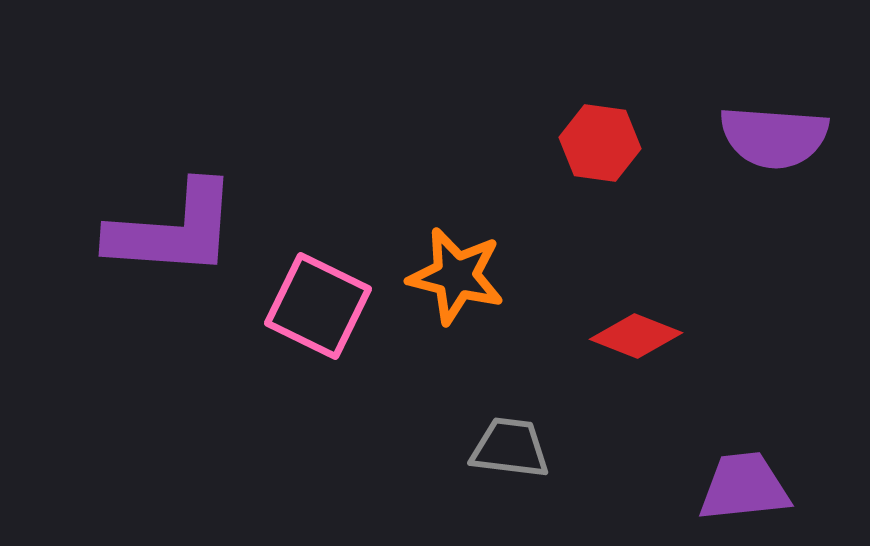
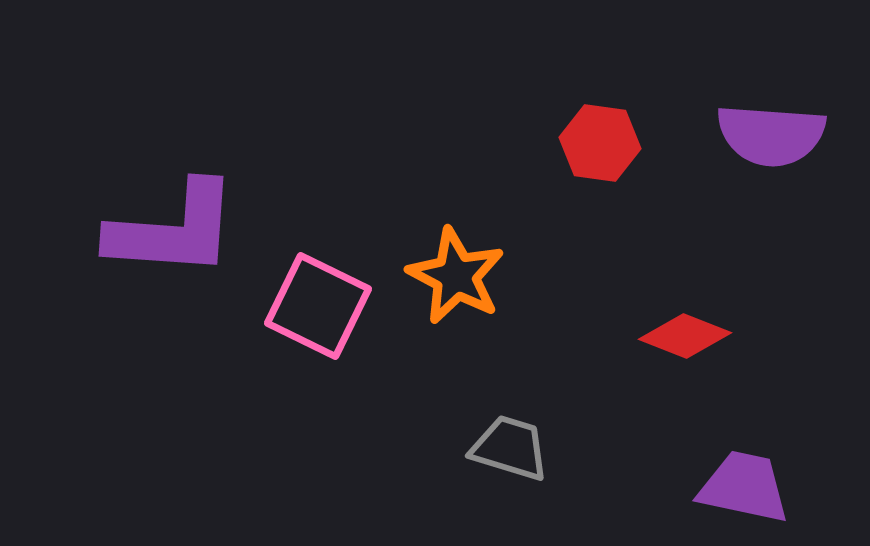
purple semicircle: moved 3 px left, 2 px up
orange star: rotated 14 degrees clockwise
red diamond: moved 49 px right
gray trapezoid: rotated 10 degrees clockwise
purple trapezoid: rotated 18 degrees clockwise
